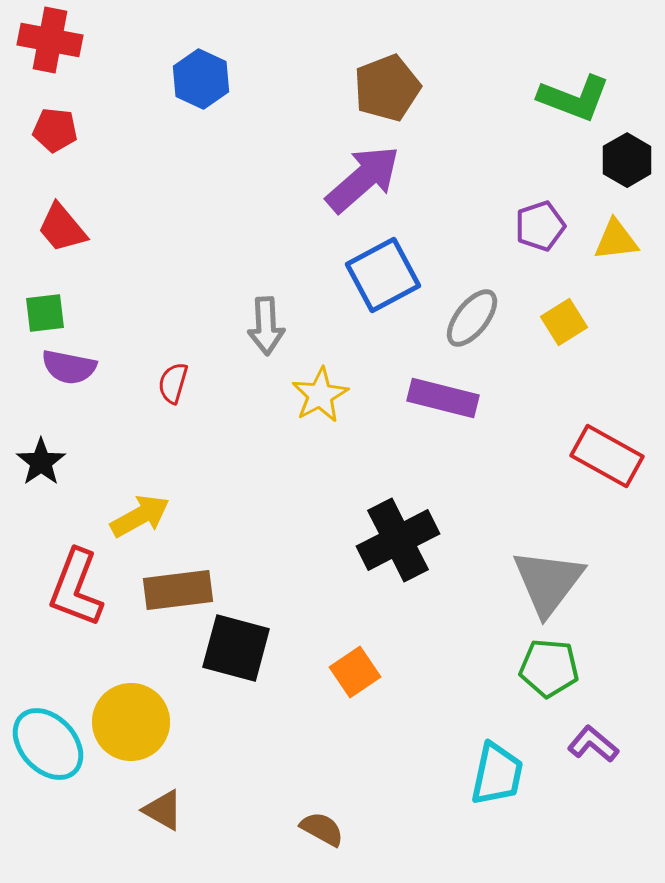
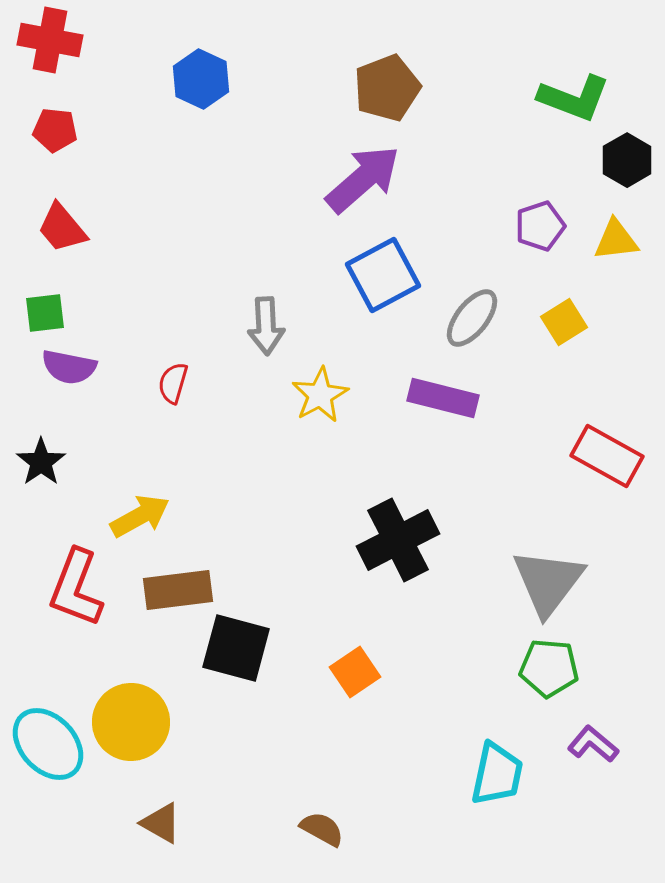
brown triangle: moved 2 px left, 13 px down
